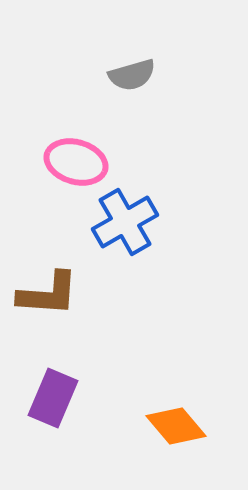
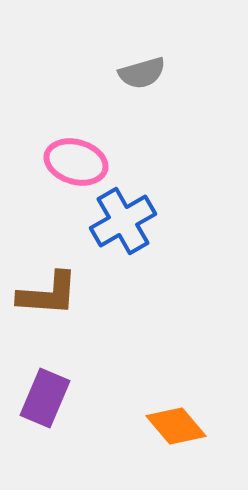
gray semicircle: moved 10 px right, 2 px up
blue cross: moved 2 px left, 1 px up
purple rectangle: moved 8 px left
